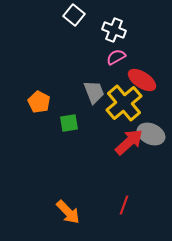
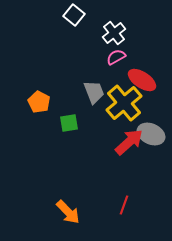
white cross: moved 3 px down; rotated 30 degrees clockwise
